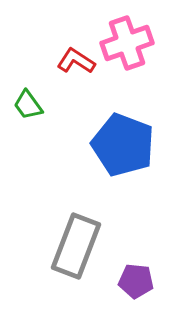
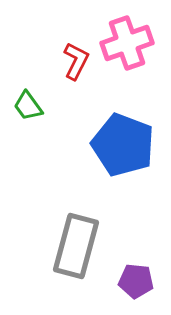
red L-shape: rotated 84 degrees clockwise
green trapezoid: moved 1 px down
gray rectangle: rotated 6 degrees counterclockwise
